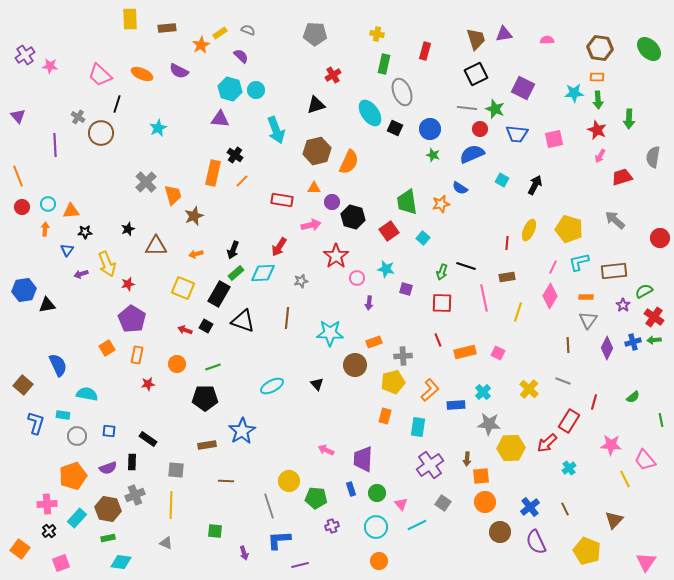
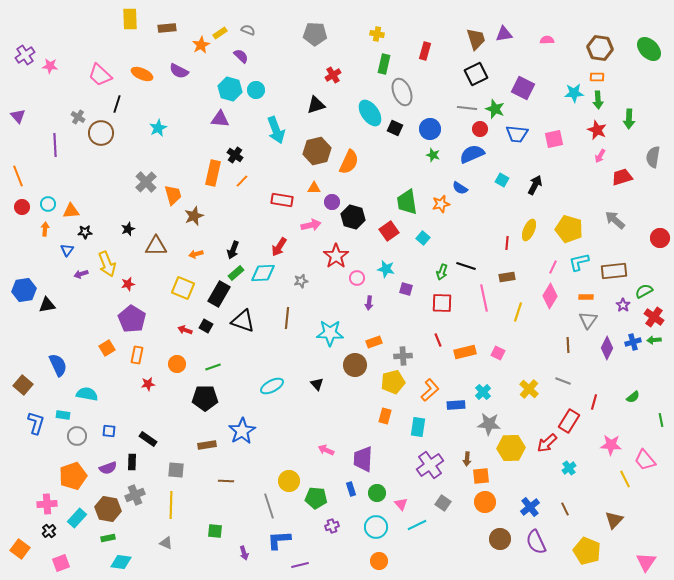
brown circle at (500, 532): moved 7 px down
